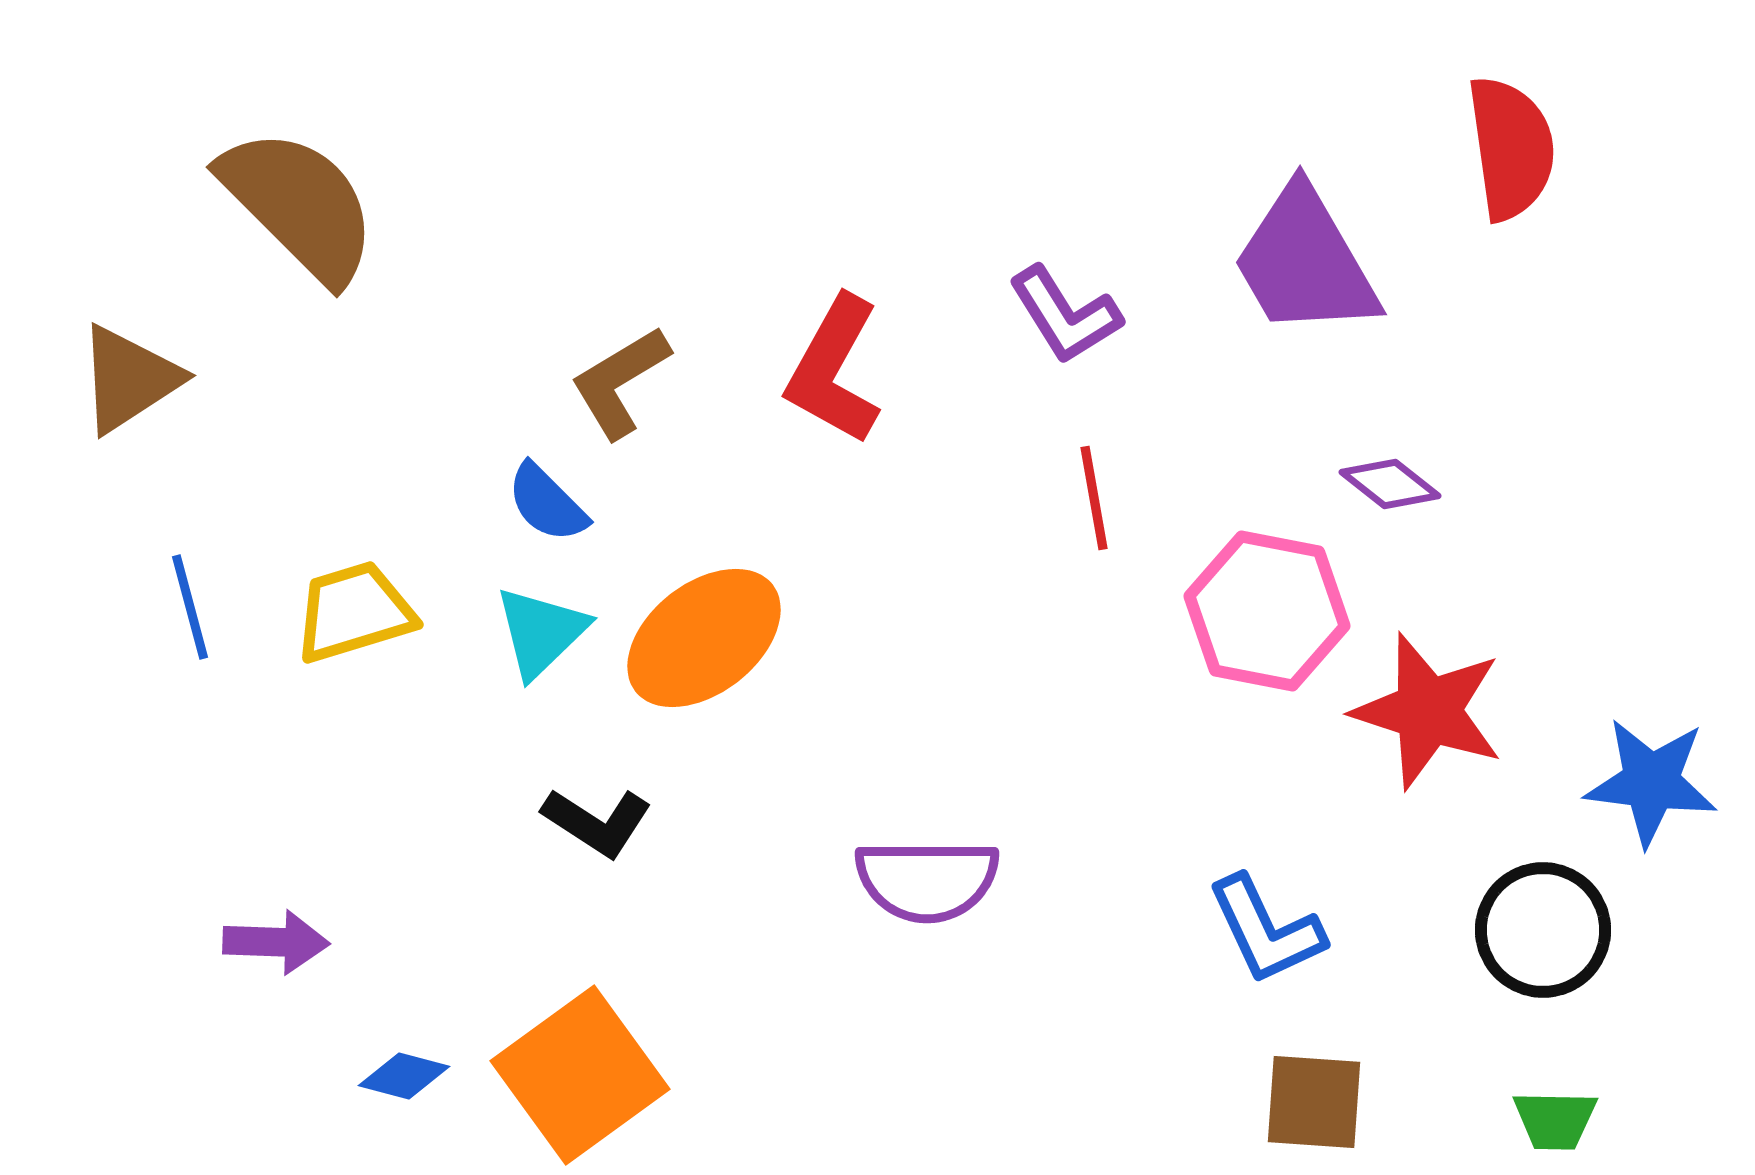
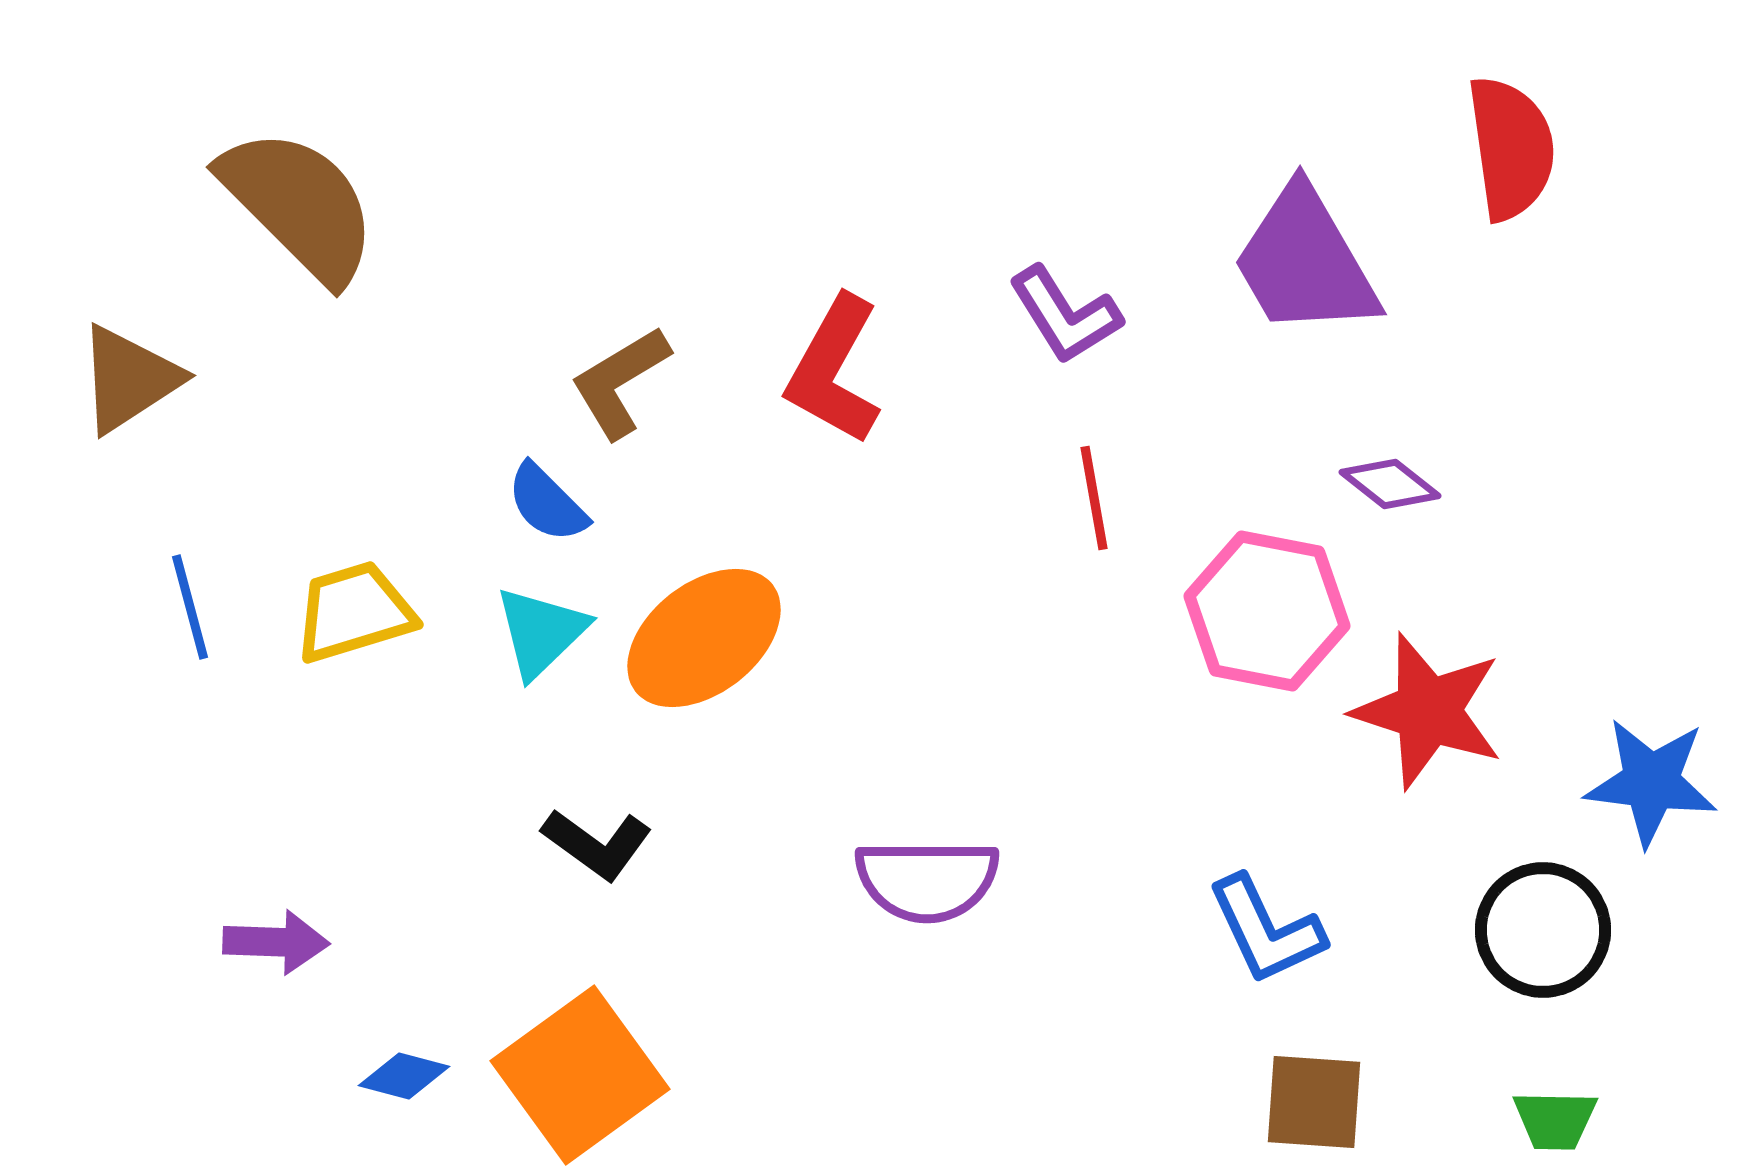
black L-shape: moved 22 px down; rotated 3 degrees clockwise
